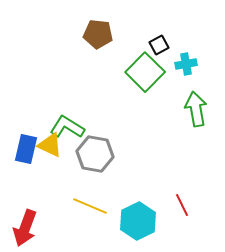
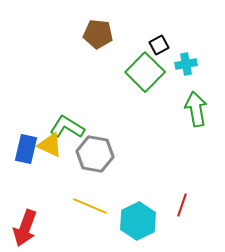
red line: rotated 45 degrees clockwise
